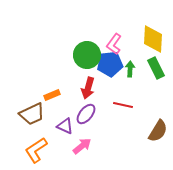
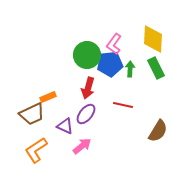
orange rectangle: moved 4 px left, 2 px down
